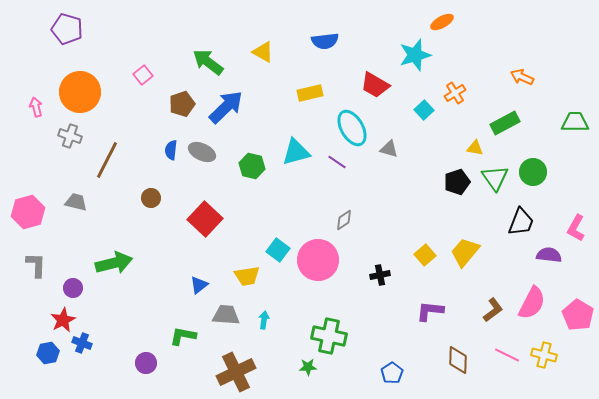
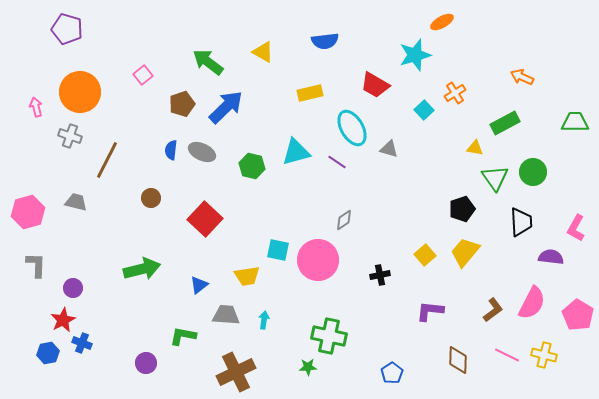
black pentagon at (457, 182): moved 5 px right, 27 px down
black trapezoid at (521, 222): rotated 24 degrees counterclockwise
cyan square at (278, 250): rotated 25 degrees counterclockwise
purple semicircle at (549, 255): moved 2 px right, 2 px down
green arrow at (114, 263): moved 28 px right, 6 px down
